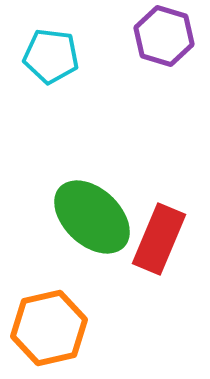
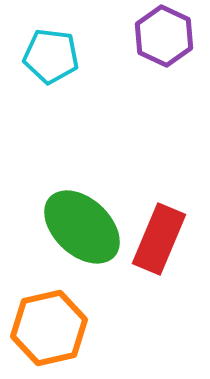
purple hexagon: rotated 8 degrees clockwise
green ellipse: moved 10 px left, 10 px down
